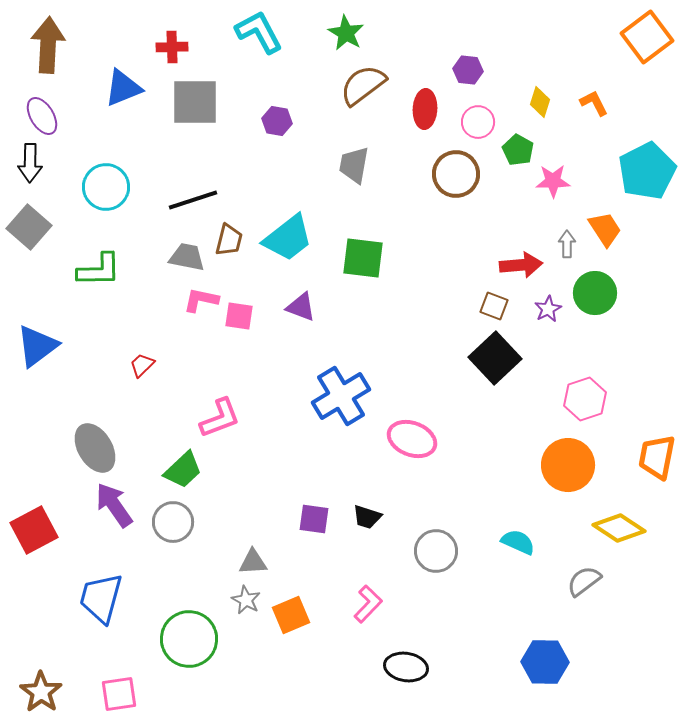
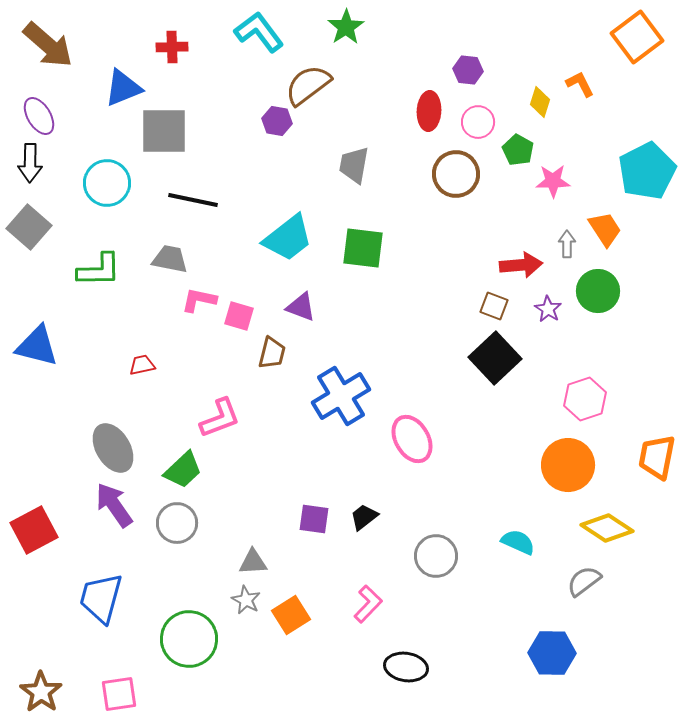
cyan L-shape at (259, 32): rotated 9 degrees counterclockwise
green star at (346, 33): moved 6 px up; rotated 9 degrees clockwise
orange square at (647, 37): moved 10 px left
brown arrow at (48, 45): rotated 128 degrees clockwise
brown semicircle at (363, 85): moved 55 px left
gray square at (195, 102): moved 31 px left, 29 px down
orange L-shape at (594, 103): moved 14 px left, 19 px up
red ellipse at (425, 109): moved 4 px right, 2 px down
purple ellipse at (42, 116): moved 3 px left
cyan circle at (106, 187): moved 1 px right, 4 px up
black line at (193, 200): rotated 30 degrees clockwise
brown trapezoid at (229, 240): moved 43 px right, 113 px down
gray trapezoid at (187, 257): moved 17 px left, 2 px down
green square at (363, 258): moved 10 px up
green circle at (595, 293): moved 3 px right, 2 px up
pink L-shape at (201, 300): moved 2 px left
purple star at (548, 309): rotated 12 degrees counterclockwise
pink square at (239, 316): rotated 8 degrees clockwise
blue triangle at (37, 346): rotated 51 degrees clockwise
red trapezoid at (142, 365): rotated 32 degrees clockwise
pink ellipse at (412, 439): rotated 39 degrees clockwise
gray ellipse at (95, 448): moved 18 px right
black trapezoid at (367, 517): moved 3 px left; rotated 124 degrees clockwise
gray circle at (173, 522): moved 4 px right, 1 px down
yellow diamond at (619, 528): moved 12 px left
gray circle at (436, 551): moved 5 px down
orange square at (291, 615): rotated 9 degrees counterclockwise
blue hexagon at (545, 662): moved 7 px right, 9 px up
